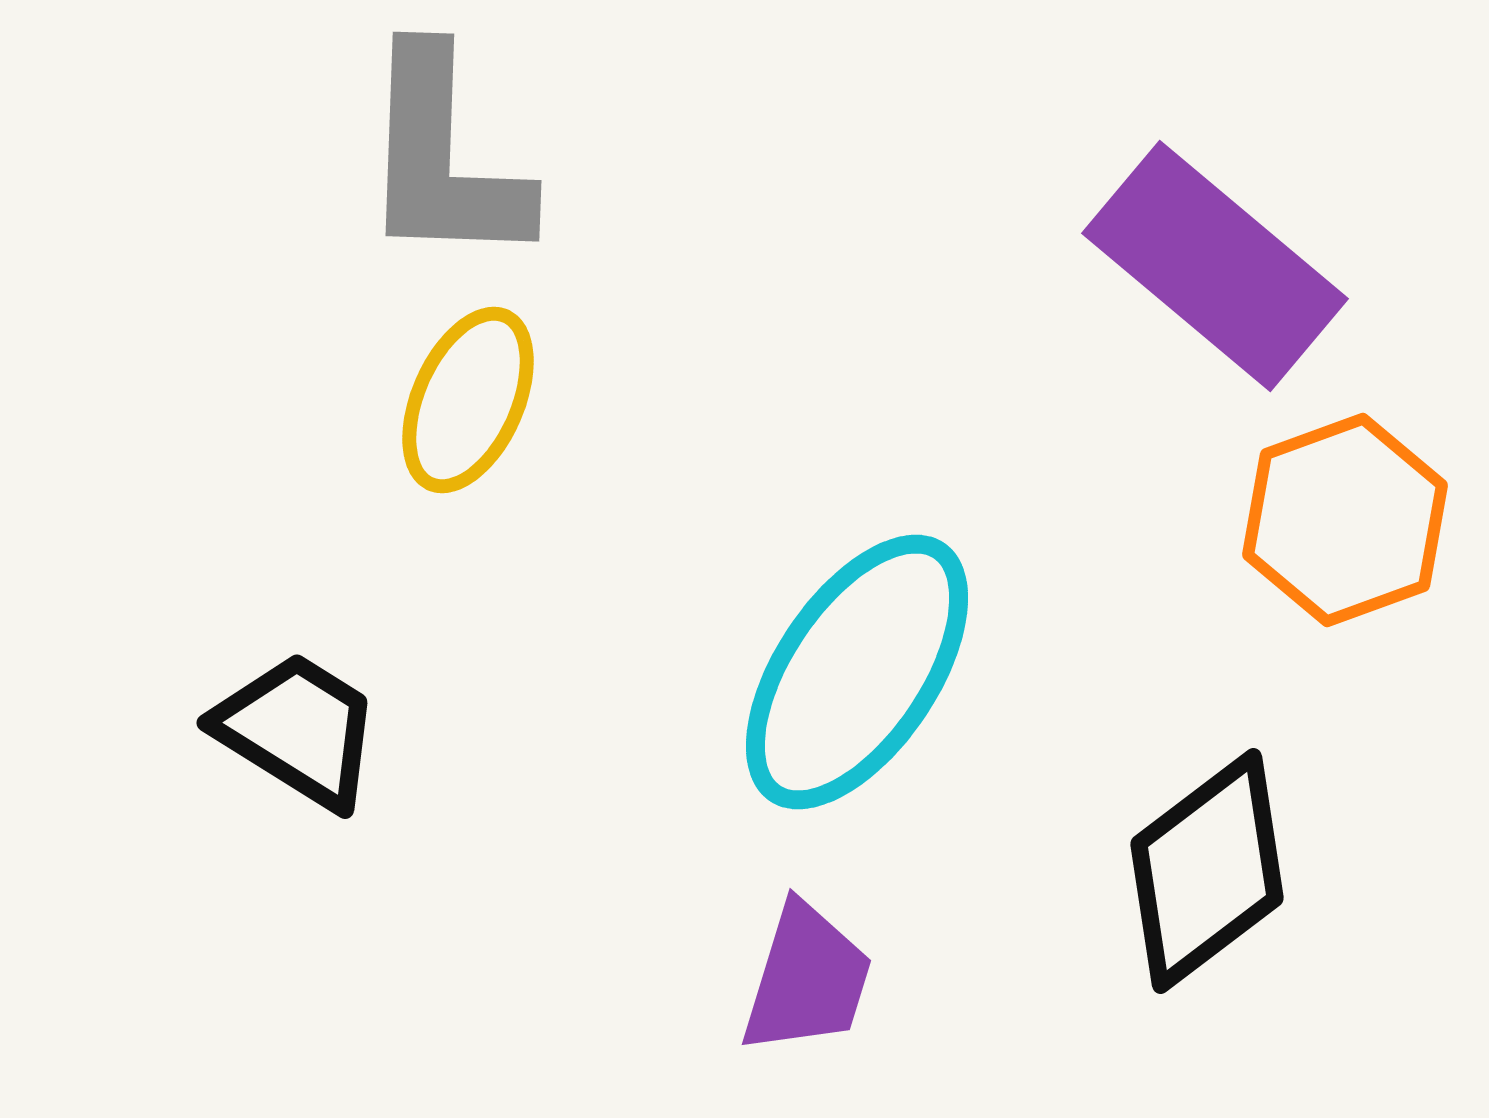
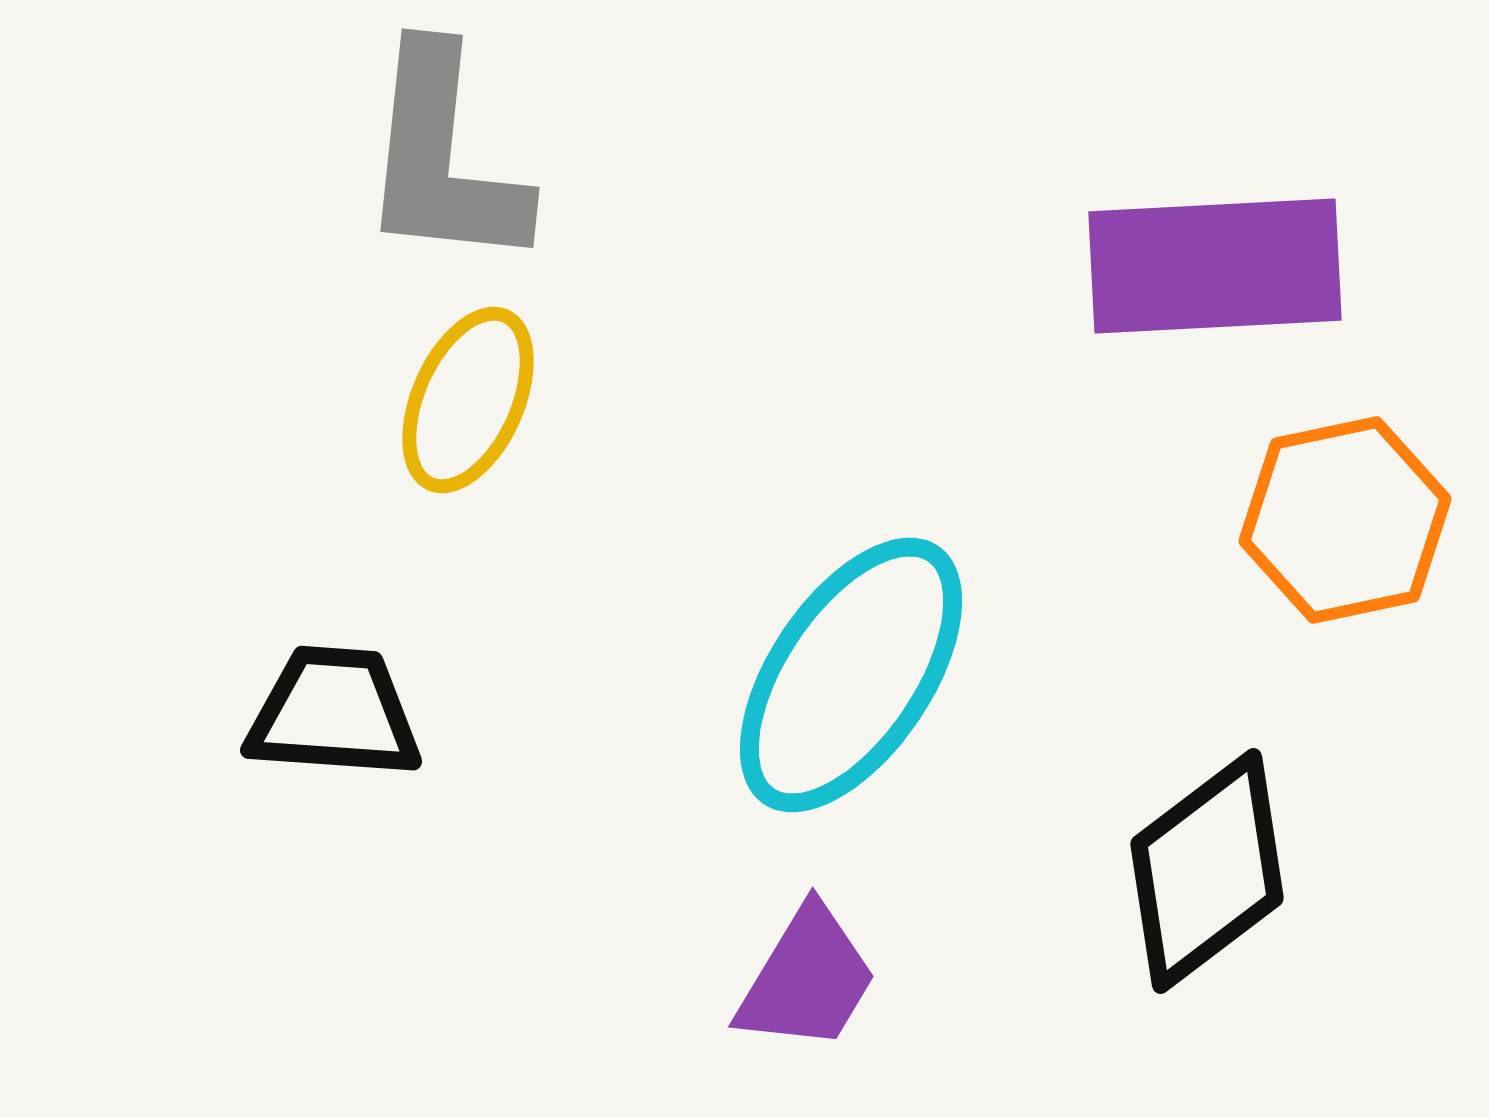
gray L-shape: rotated 4 degrees clockwise
purple rectangle: rotated 43 degrees counterclockwise
orange hexagon: rotated 8 degrees clockwise
cyan ellipse: moved 6 px left, 3 px down
black trapezoid: moved 36 px right, 17 px up; rotated 28 degrees counterclockwise
purple trapezoid: rotated 14 degrees clockwise
